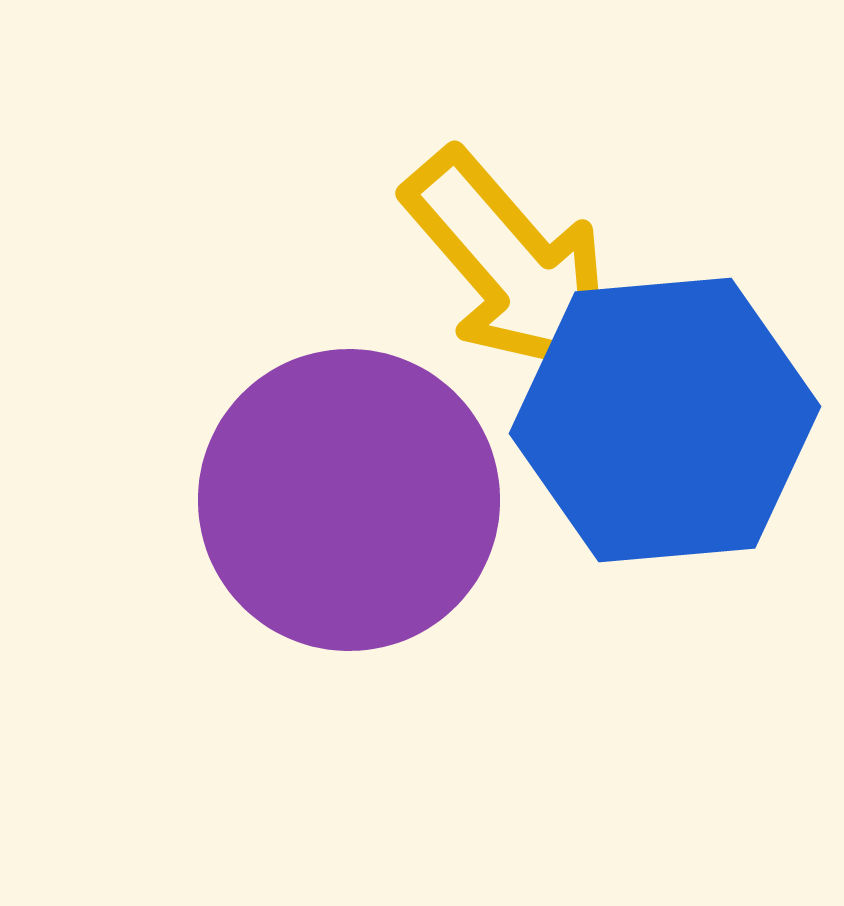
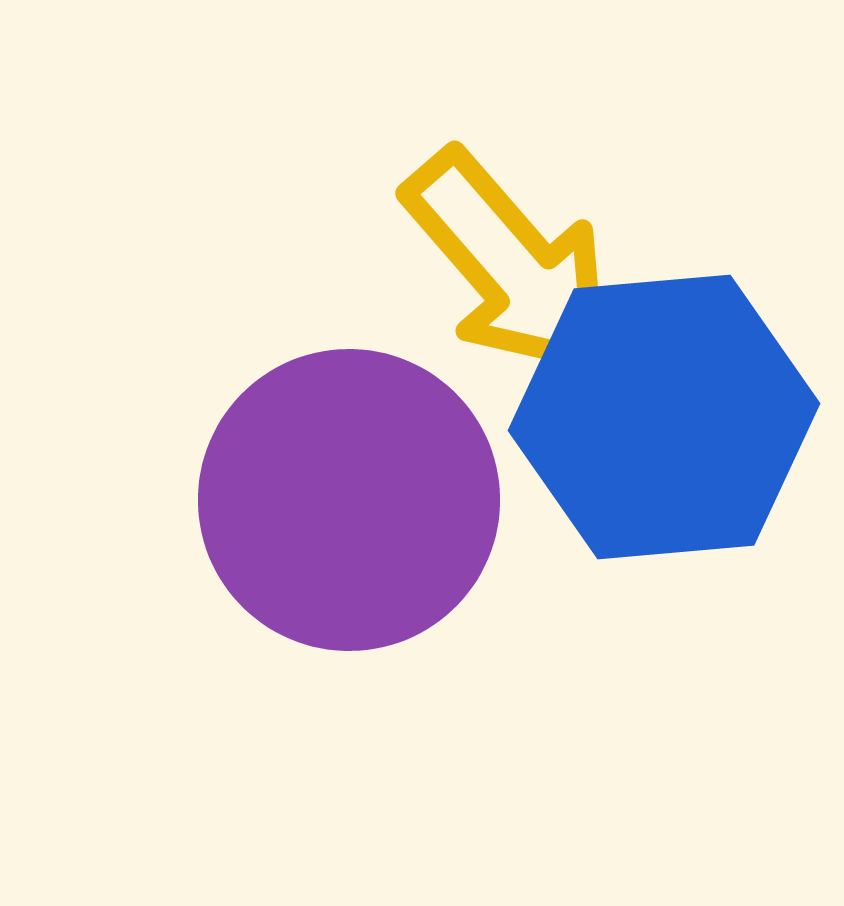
blue hexagon: moved 1 px left, 3 px up
